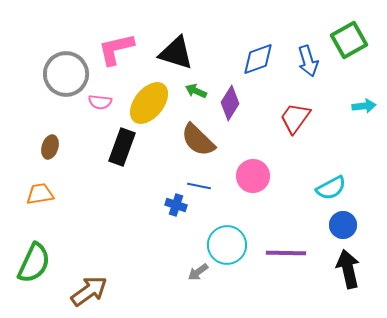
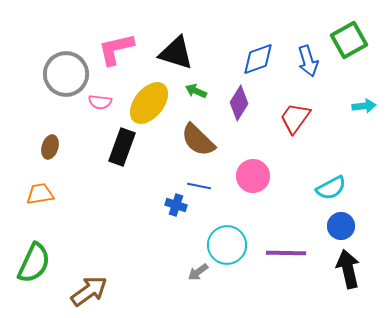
purple diamond: moved 9 px right
blue circle: moved 2 px left, 1 px down
